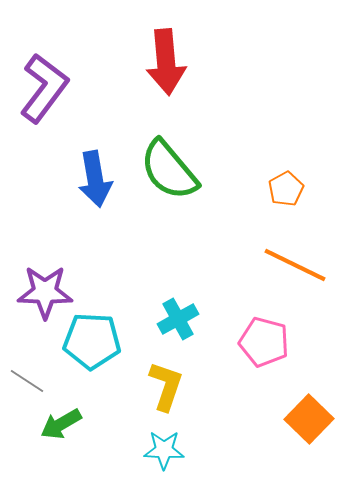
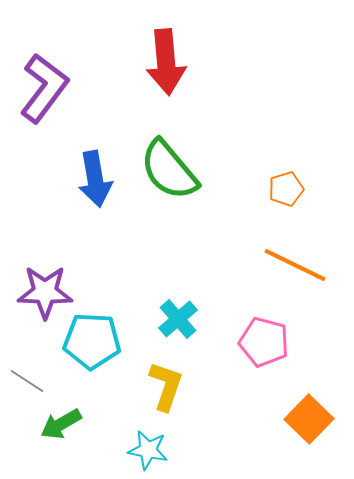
orange pentagon: rotated 12 degrees clockwise
cyan cross: rotated 12 degrees counterclockwise
cyan star: moved 16 px left; rotated 9 degrees clockwise
